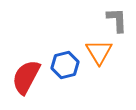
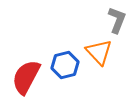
gray L-shape: rotated 24 degrees clockwise
orange triangle: rotated 12 degrees counterclockwise
